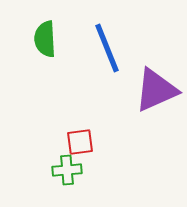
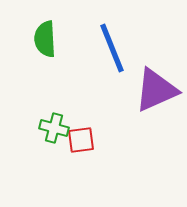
blue line: moved 5 px right
red square: moved 1 px right, 2 px up
green cross: moved 13 px left, 42 px up; rotated 20 degrees clockwise
